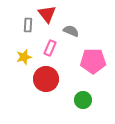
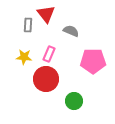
red triangle: moved 1 px left
pink rectangle: moved 1 px left, 6 px down
yellow star: rotated 21 degrees clockwise
green circle: moved 9 px left, 1 px down
